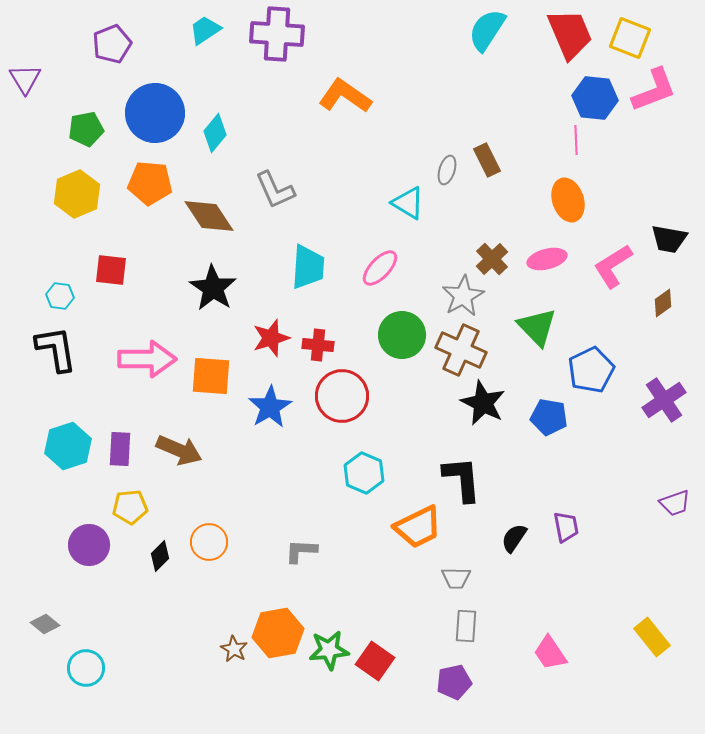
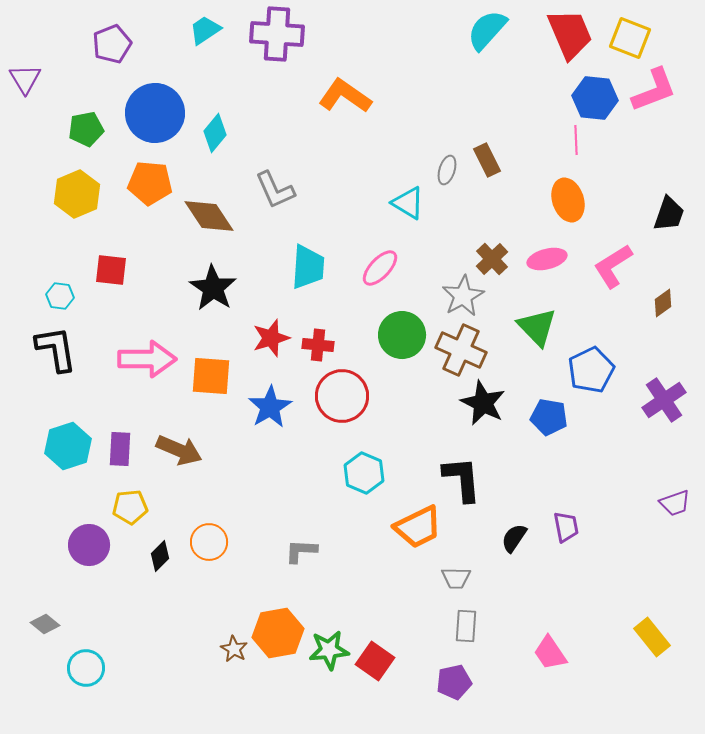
cyan semicircle at (487, 30): rotated 9 degrees clockwise
black trapezoid at (669, 239): moved 25 px up; rotated 81 degrees counterclockwise
